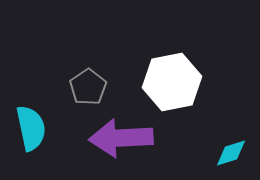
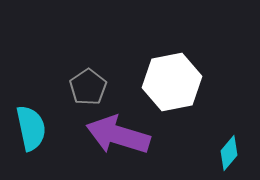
purple arrow: moved 3 px left, 3 px up; rotated 20 degrees clockwise
cyan diamond: moved 2 px left; rotated 32 degrees counterclockwise
